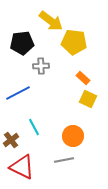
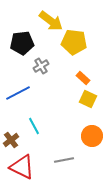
gray cross: rotated 28 degrees counterclockwise
cyan line: moved 1 px up
orange circle: moved 19 px right
